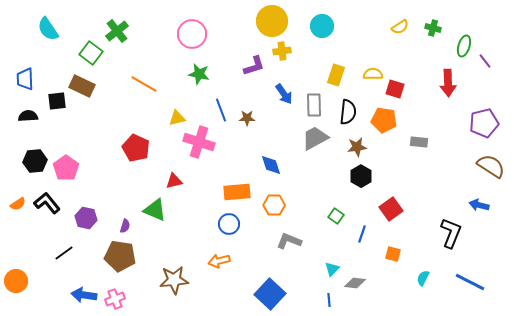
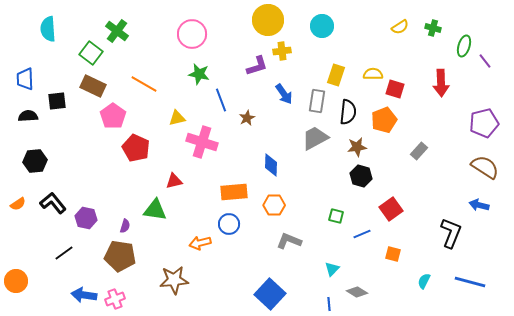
yellow circle at (272, 21): moved 4 px left, 1 px up
cyan semicircle at (48, 29): rotated 30 degrees clockwise
green cross at (117, 31): rotated 15 degrees counterclockwise
purple L-shape at (254, 66): moved 3 px right
red arrow at (448, 83): moved 7 px left
brown rectangle at (82, 86): moved 11 px right
gray rectangle at (314, 105): moved 3 px right, 4 px up; rotated 10 degrees clockwise
blue line at (221, 110): moved 10 px up
brown star at (247, 118): rotated 28 degrees counterclockwise
orange pentagon at (384, 120): rotated 30 degrees counterclockwise
pink cross at (199, 142): moved 3 px right
gray rectangle at (419, 142): moved 9 px down; rotated 54 degrees counterclockwise
blue diamond at (271, 165): rotated 20 degrees clockwise
brown semicircle at (491, 166): moved 6 px left, 1 px down
pink pentagon at (66, 168): moved 47 px right, 52 px up
black hexagon at (361, 176): rotated 15 degrees counterclockwise
orange rectangle at (237, 192): moved 3 px left
black L-shape at (47, 203): moved 6 px right
green triangle at (155, 210): rotated 15 degrees counterclockwise
green square at (336, 216): rotated 21 degrees counterclockwise
blue line at (362, 234): rotated 48 degrees clockwise
orange arrow at (219, 261): moved 19 px left, 18 px up
cyan semicircle at (423, 278): moved 1 px right, 3 px down
blue line at (470, 282): rotated 12 degrees counterclockwise
gray diamond at (355, 283): moved 2 px right, 9 px down; rotated 25 degrees clockwise
blue line at (329, 300): moved 4 px down
